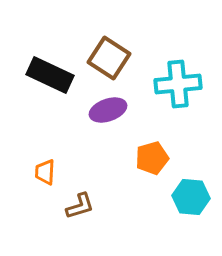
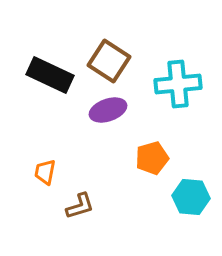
brown square: moved 3 px down
orange trapezoid: rotated 8 degrees clockwise
